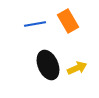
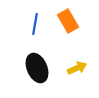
blue line: rotated 70 degrees counterclockwise
black ellipse: moved 11 px left, 3 px down
